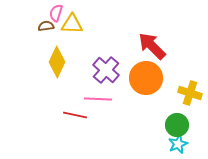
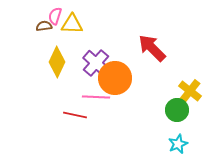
pink semicircle: moved 1 px left, 3 px down
brown semicircle: moved 2 px left
red arrow: moved 2 px down
purple cross: moved 10 px left, 7 px up
orange circle: moved 31 px left
yellow cross: moved 2 px up; rotated 20 degrees clockwise
pink line: moved 2 px left, 2 px up
green circle: moved 15 px up
